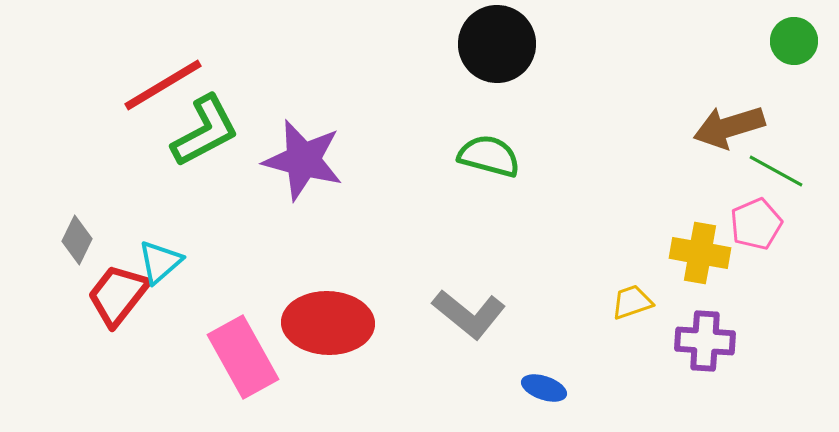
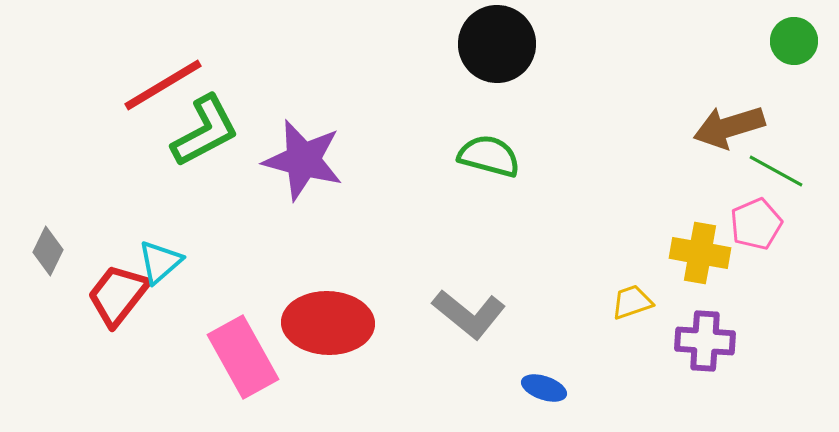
gray diamond: moved 29 px left, 11 px down
